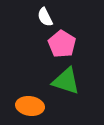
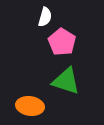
white semicircle: rotated 138 degrees counterclockwise
pink pentagon: moved 2 px up
